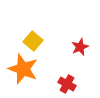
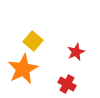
red star: moved 4 px left, 5 px down
orange star: rotated 24 degrees clockwise
